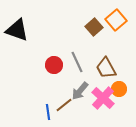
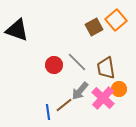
brown square: rotated 12 degrees clockwise
gray line: rotated 20 degrees counterclockwise
brown trapezoid: rotated 20 degrees clockwise
